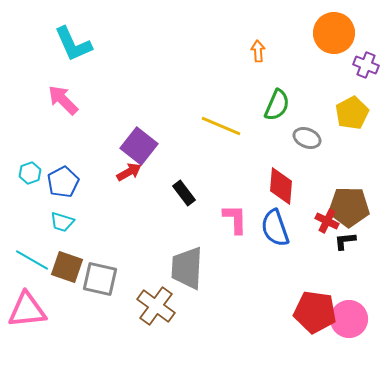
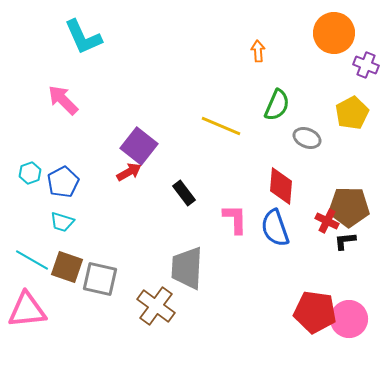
cyan L-shape: moved 10 px right, 7 px up
